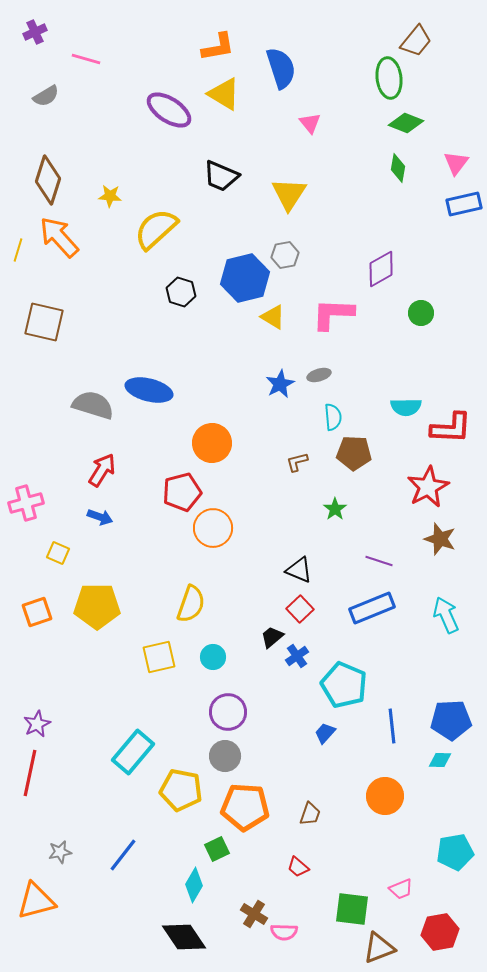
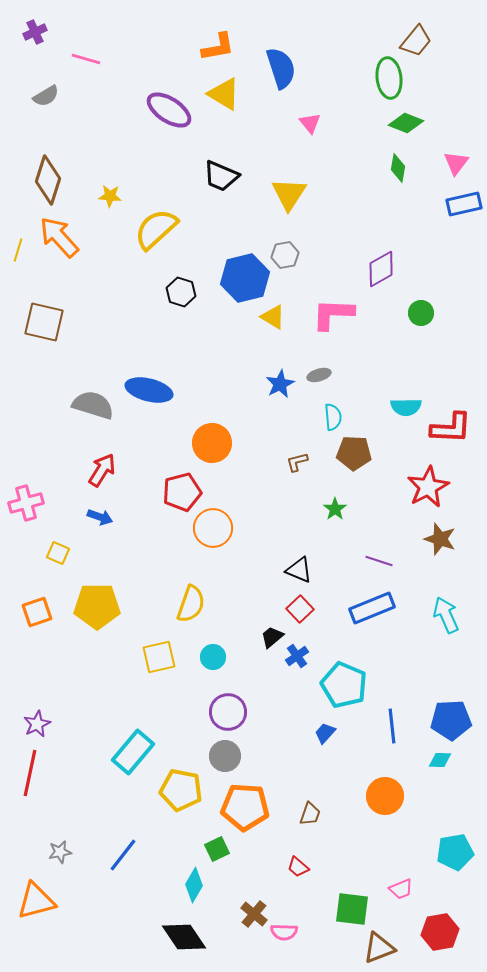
brown cross at (254, 914): rotated 8 degrees clockwise
